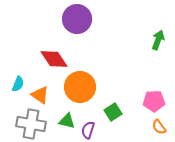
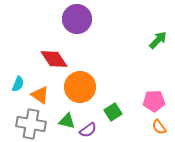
green arrow: rotated 24 degrees clockwise
purple semicircle: rotated 144 degrees counterclockwise
